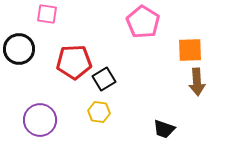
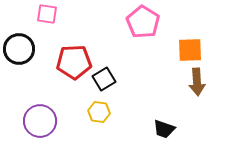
purple circle: moved 1 px down
